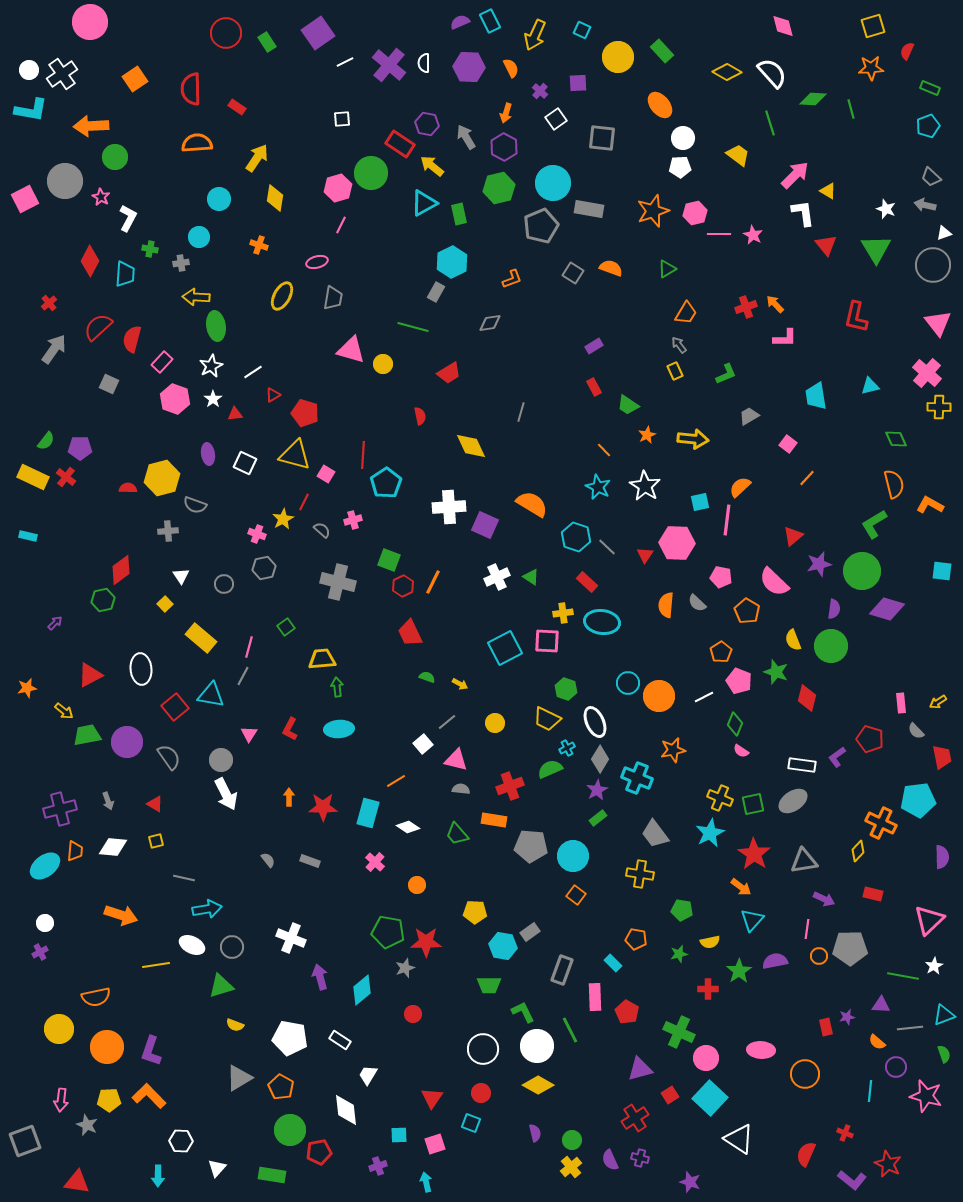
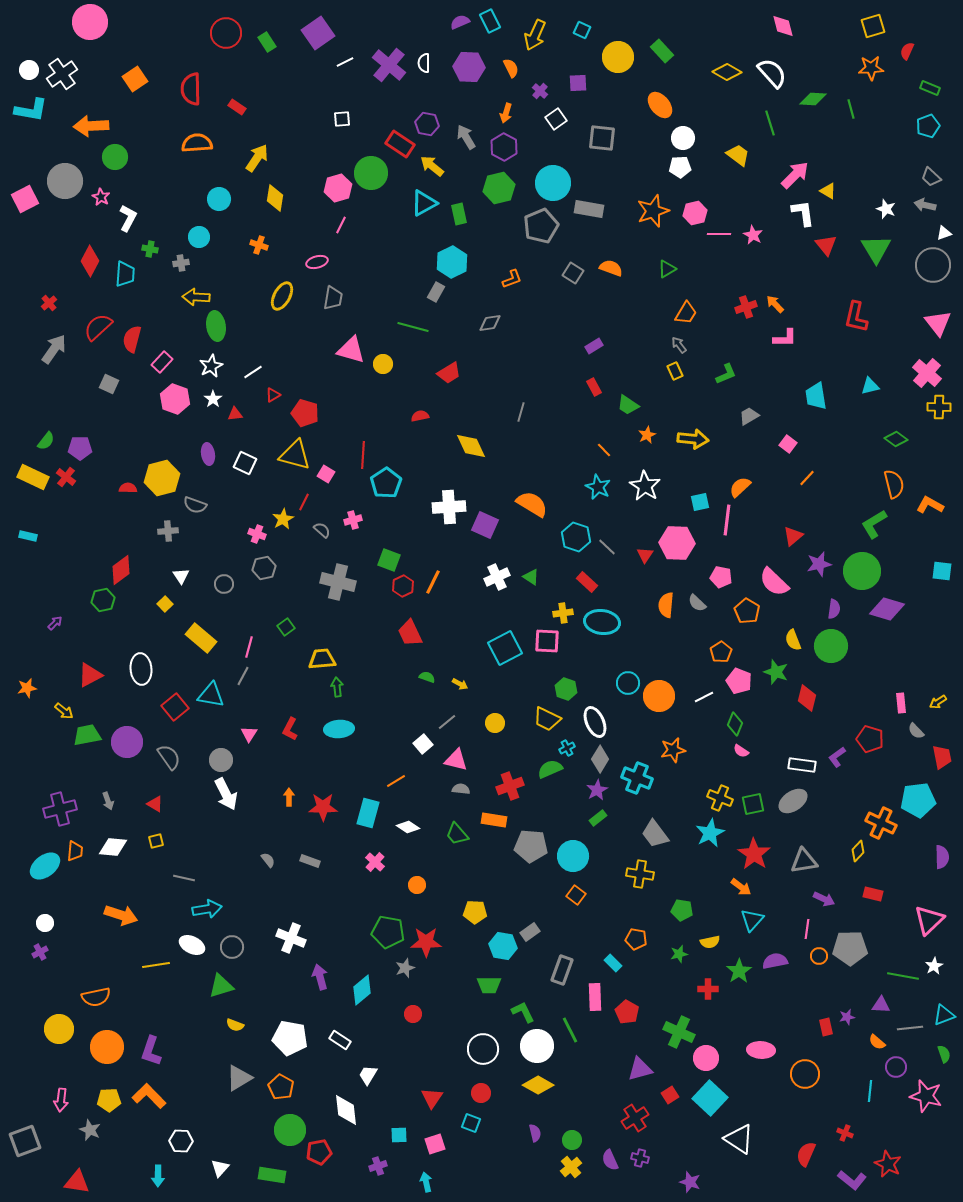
red semicircle at (420, 416): rotated 90 degrees counterclockwise
green diamond at (896, 439): rotated 30 degrees counterclockwise
gray star at (87, 1125): moved 3 px right, 5 px down
white triangle at (217, 1168): moved 3 px right
